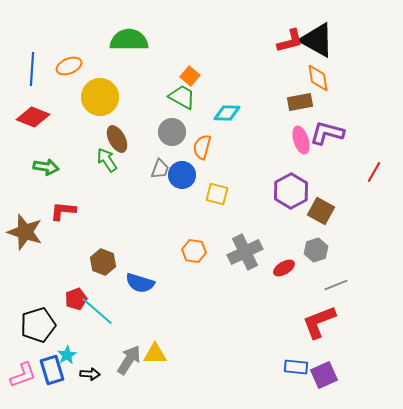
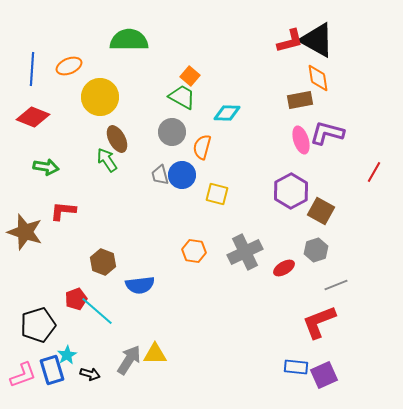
brown rectangle at (300, 102): moved 2 px up
gray trapezoid at (160, 169): moved 6 px down; rotated 145 degrees clockwise
blue semicircle at (140, 283): moved 2 px down; rotated 24 degrees counterclockwise
black arrow at (90, 374): rotated 12 degrees clockwise
